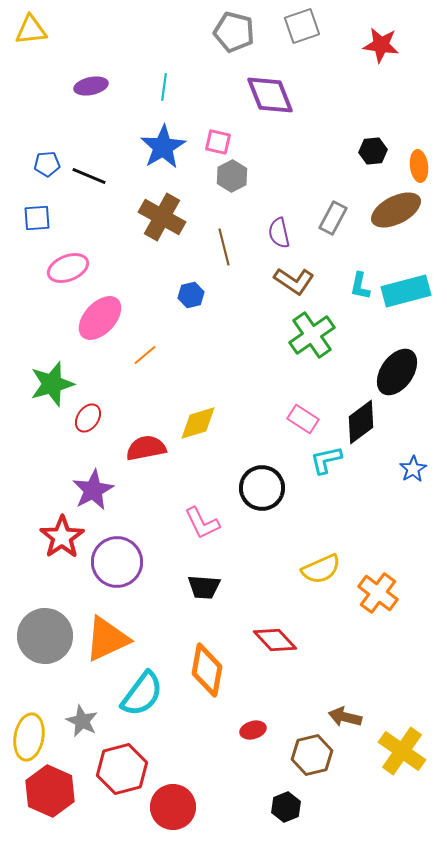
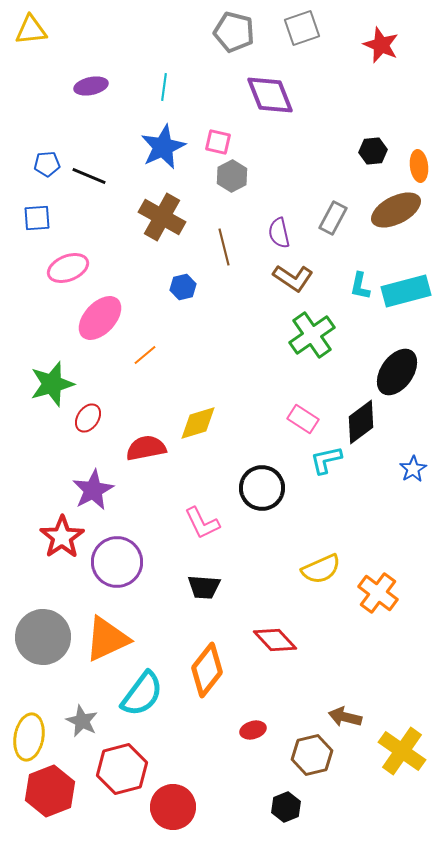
gray square at (302, 26): moved 2 px down
red star at (381, 45): rotated 15 degrees clockwise
blue star at (163, 147): rotated 6 degrees clockwise
brown L-shape at (294, 281): moved 1 px left, 3 px up
blue hexagon at (191, 295): moved 8 px left, 8 px up
gray circle at (45, 636): moved 2 px left, 1 px down
orange diamond at (207, 670): rotated 28 degrees clockwise
red hexagon at (50, 791): rotated 15 degrees clockwise
